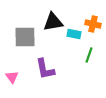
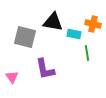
black triangle: rotated 20 degrees clockwise
gray square: rotated 15 degrees clockwise
green line: moved 2 px left, 2 px up; rotated 28 degrees counterclockwise
